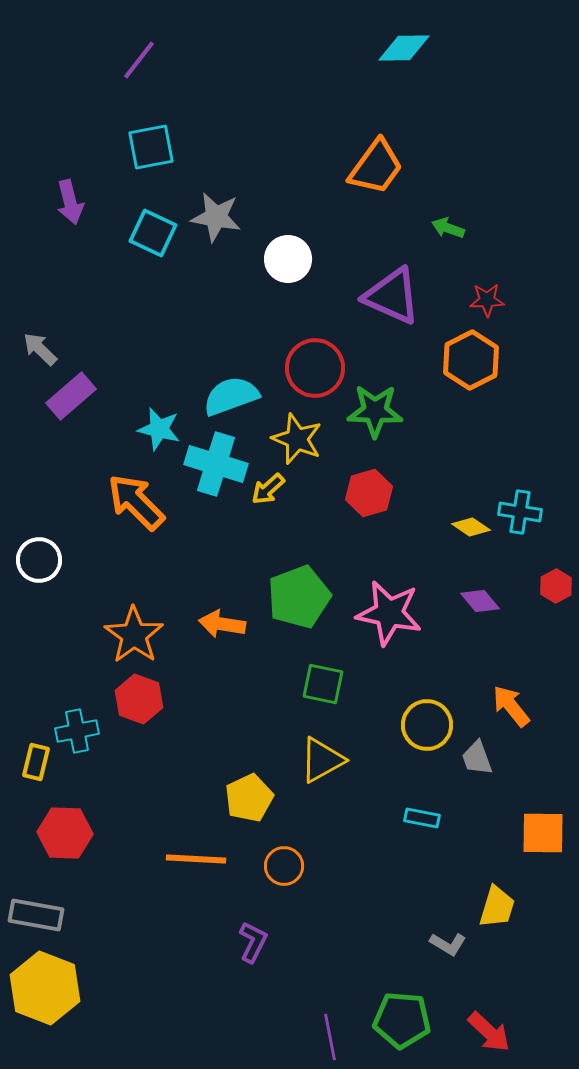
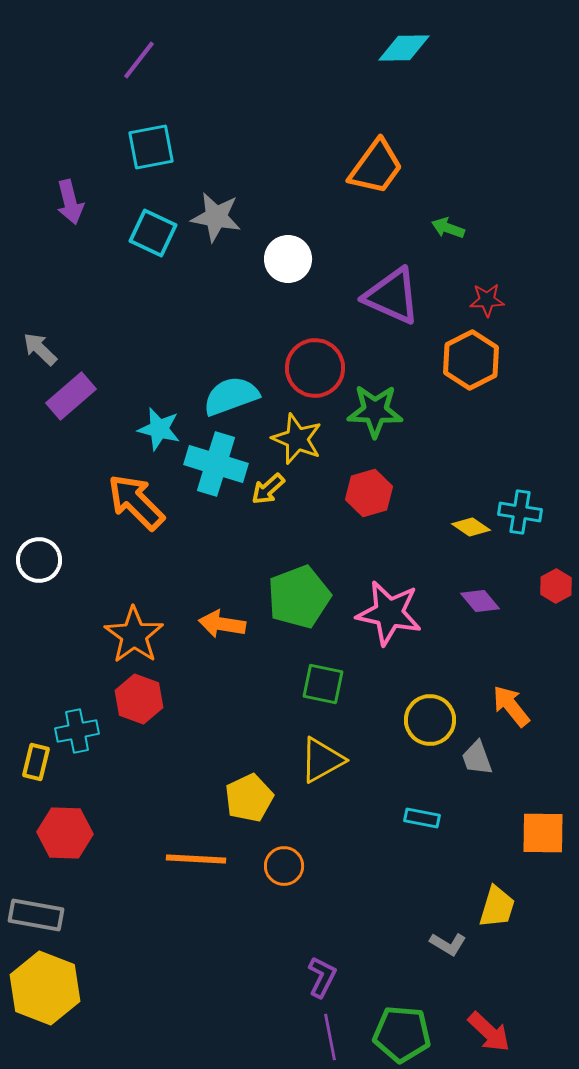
yellow circle at (427, 725): moved 3 px right, 5 px up
purple L-shape at (253, 942): moved 69 px right, 35 px down
green pentagon at (402, 1020): moved 14 px down
